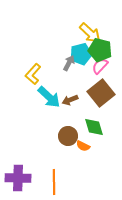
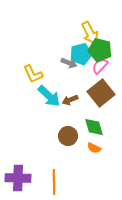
yellow arrow: rotated 20 degrees clockwise
gray arrow: rotated 84 degrees clockwise
yellow L-shape: rotated 65 degrees counterclockwise
cyan arrow: moved 1 px up
orange semicircle: moved 11 px right, 2 px down
